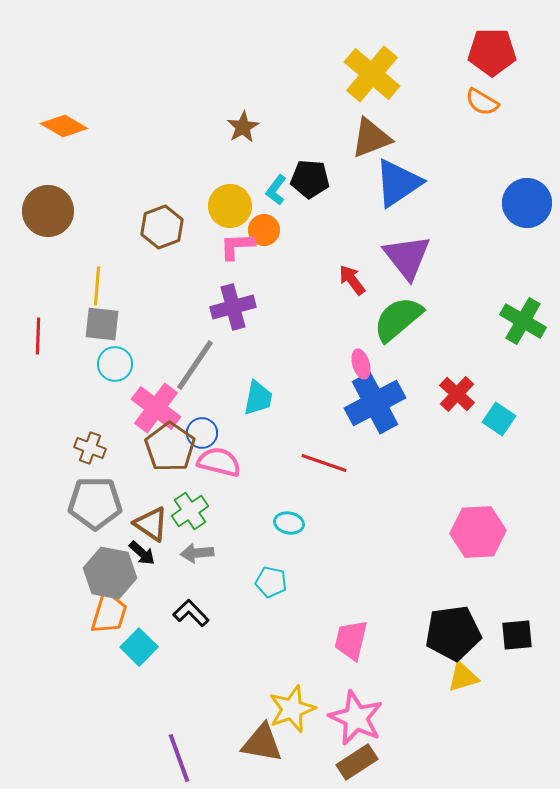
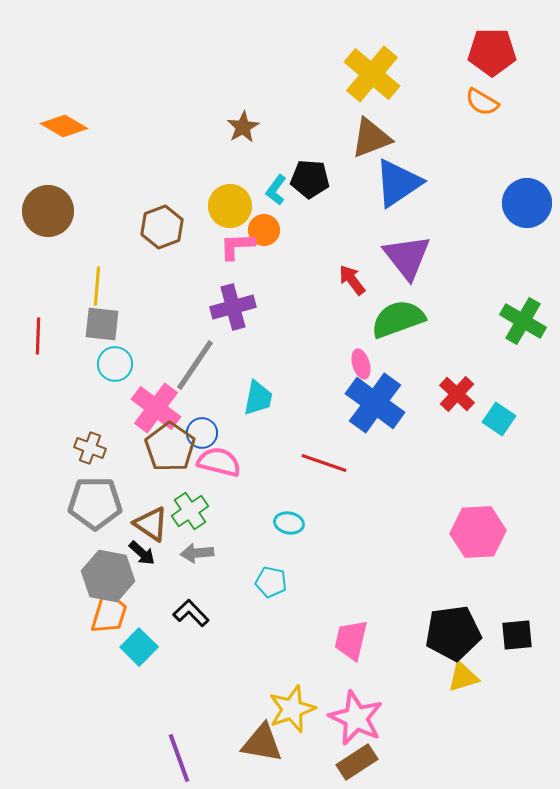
green semicircle at (398, 319): rotated 20 degrees clockwise
blue cross at (375, 403): rotated 26 degrees counterclockwise
gray hexagon at (110, 573): moved 2 px left, 3 px down
